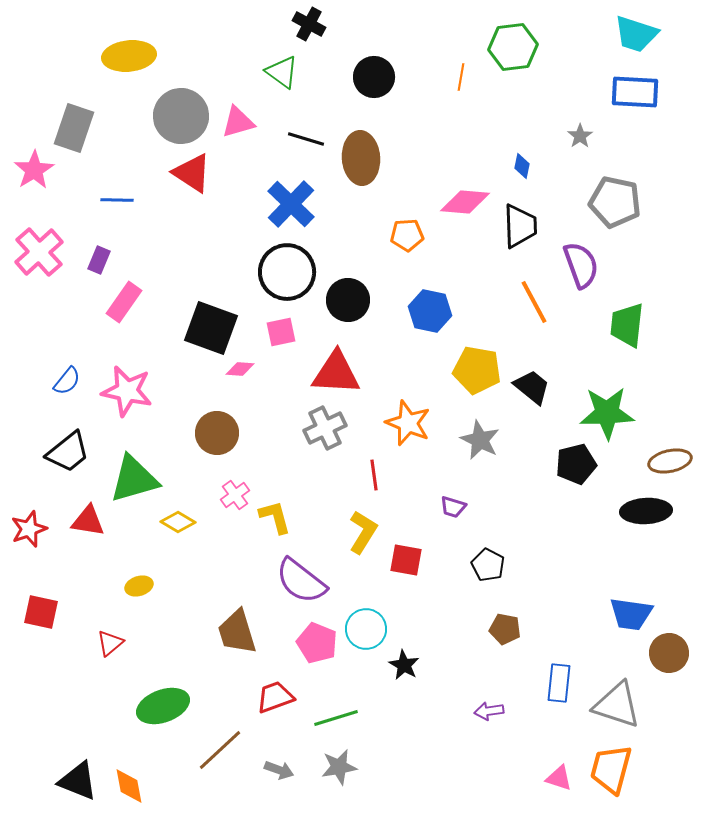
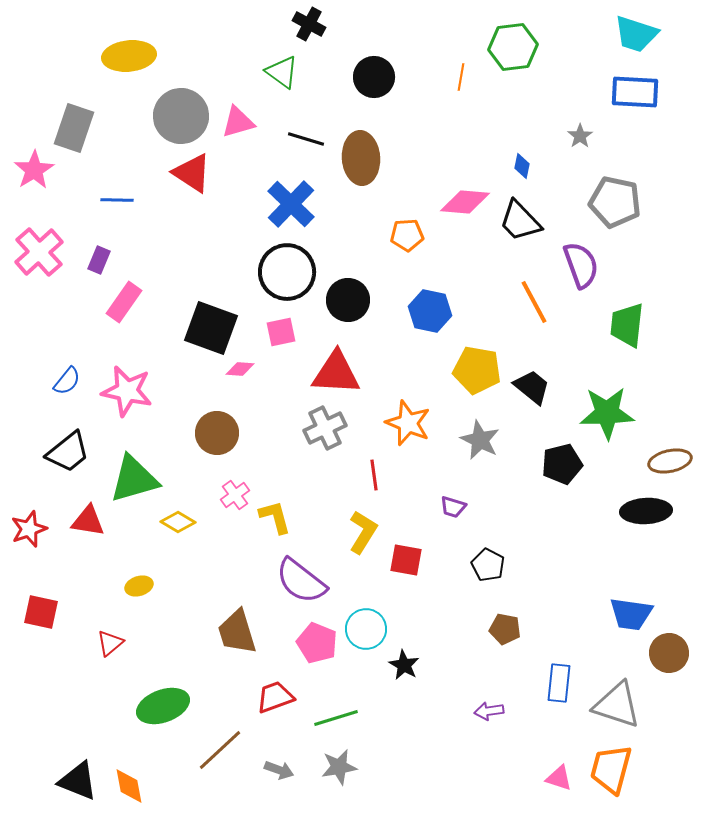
black trapezoid at (520, 226): moved 5 px up; rotated 138 degrees clockwise
black pentagon at (576, 464): moved 14 px left
